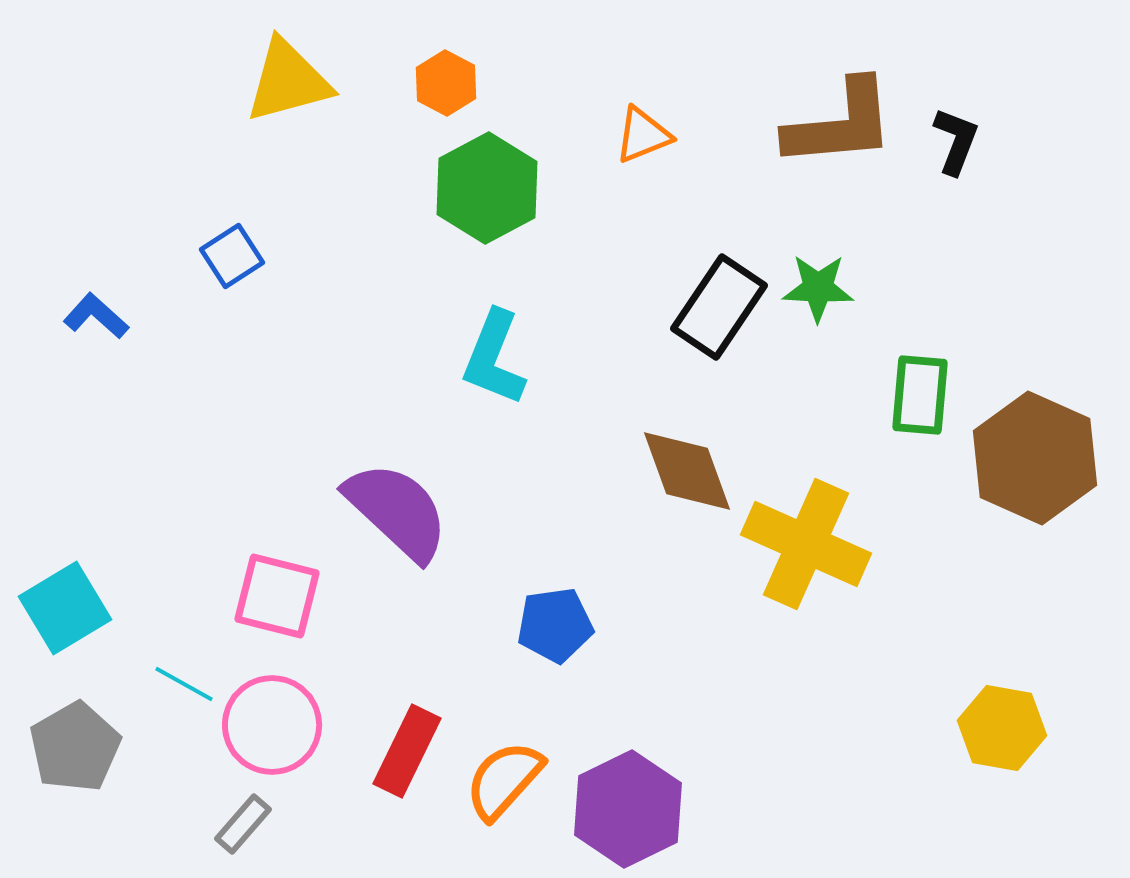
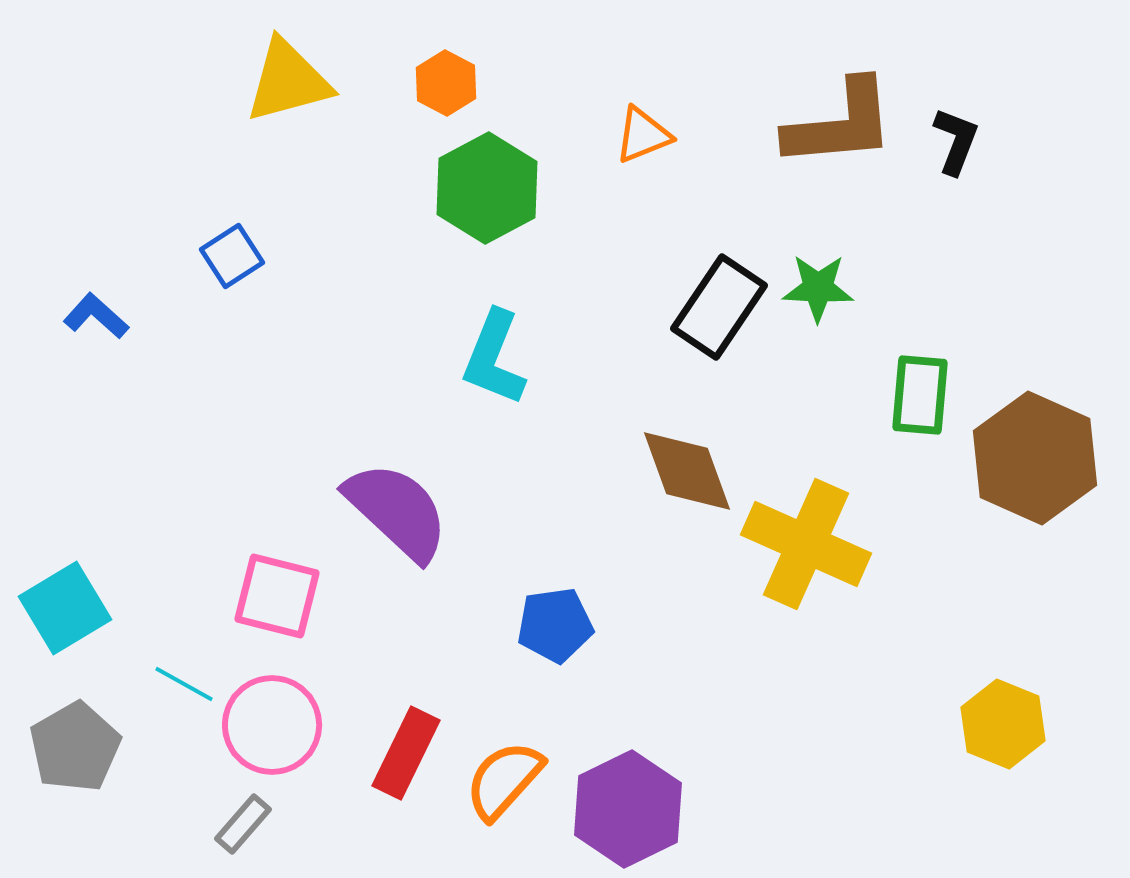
yellow hexagon: moved 1 px right, 4 px up; rotated 12 degrees clockwise
red rectangle: moved 1 px left, 2 px down
